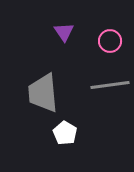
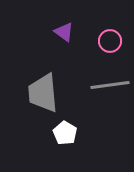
purple triangle: rotated 20 degrees counterclockwise
